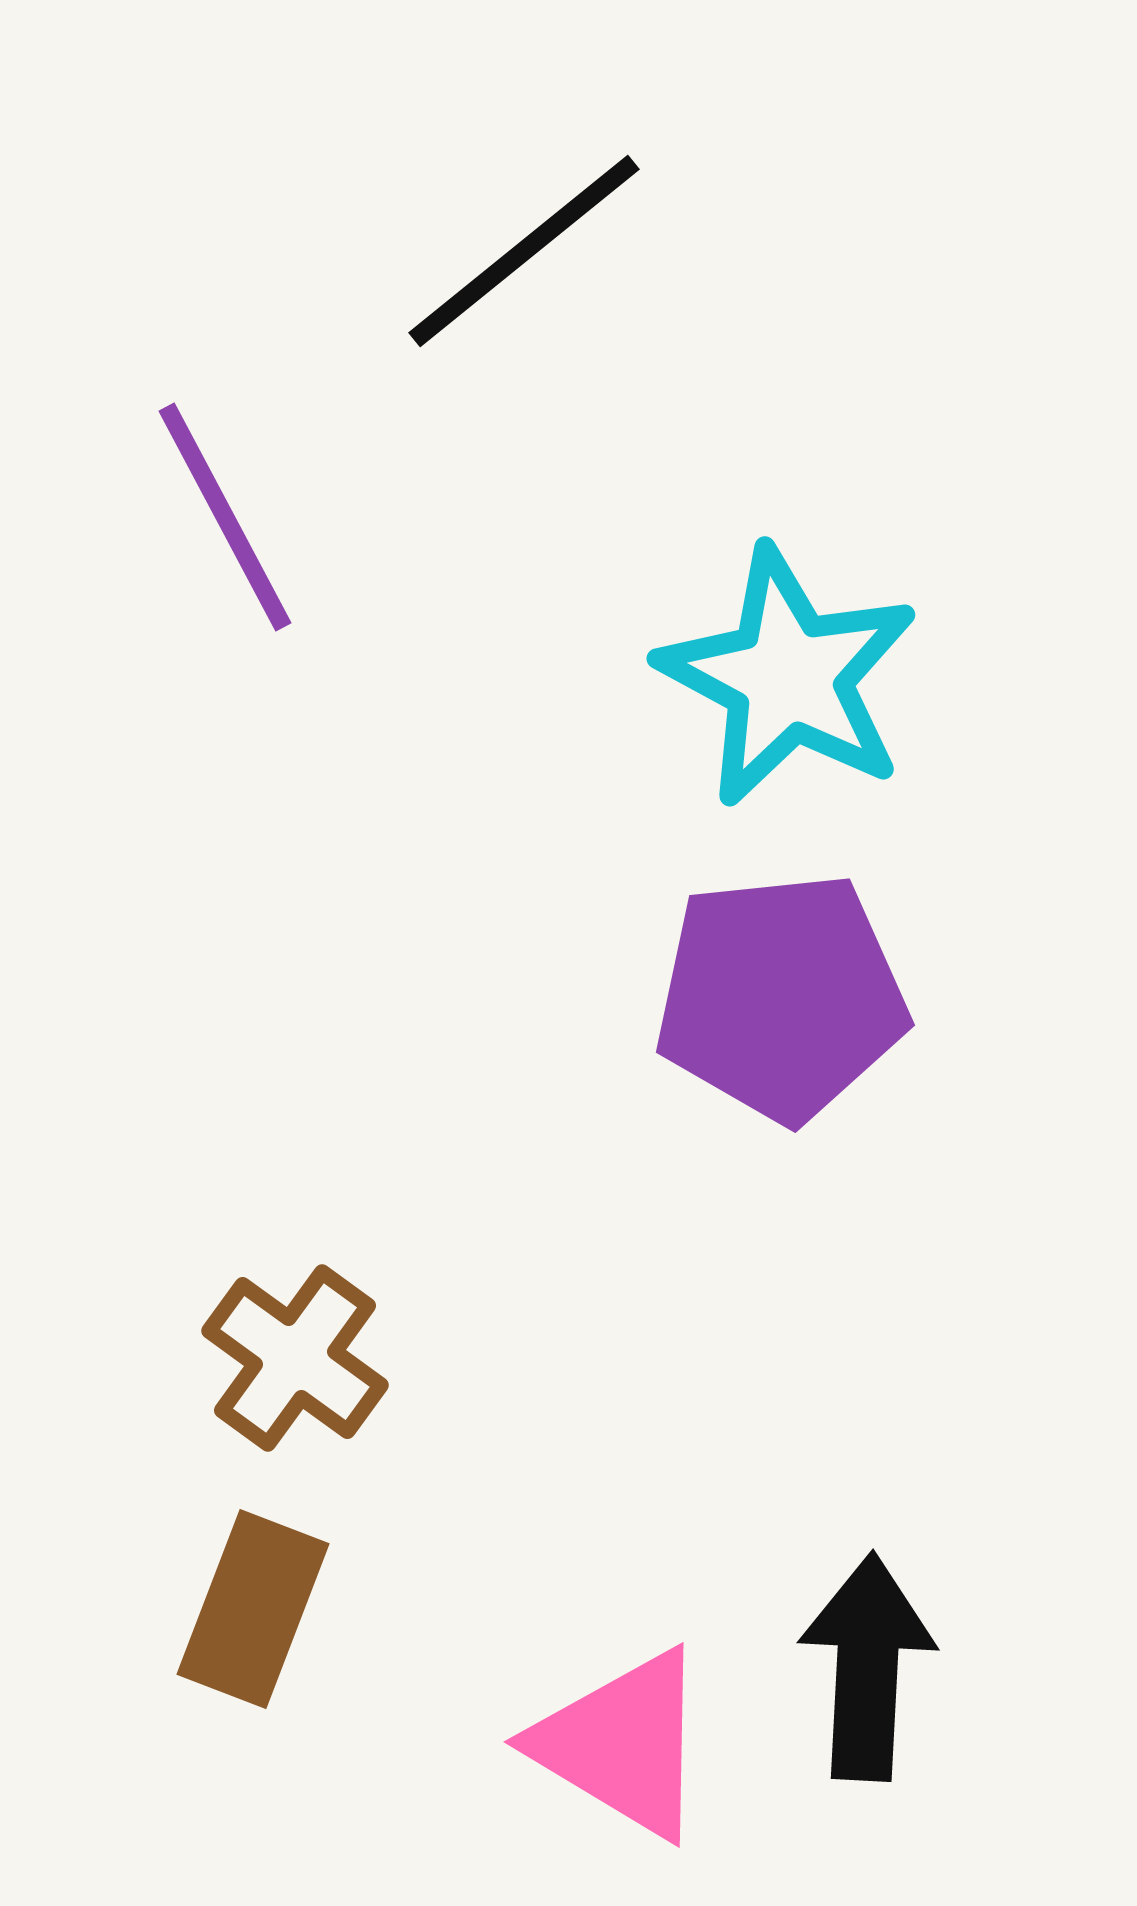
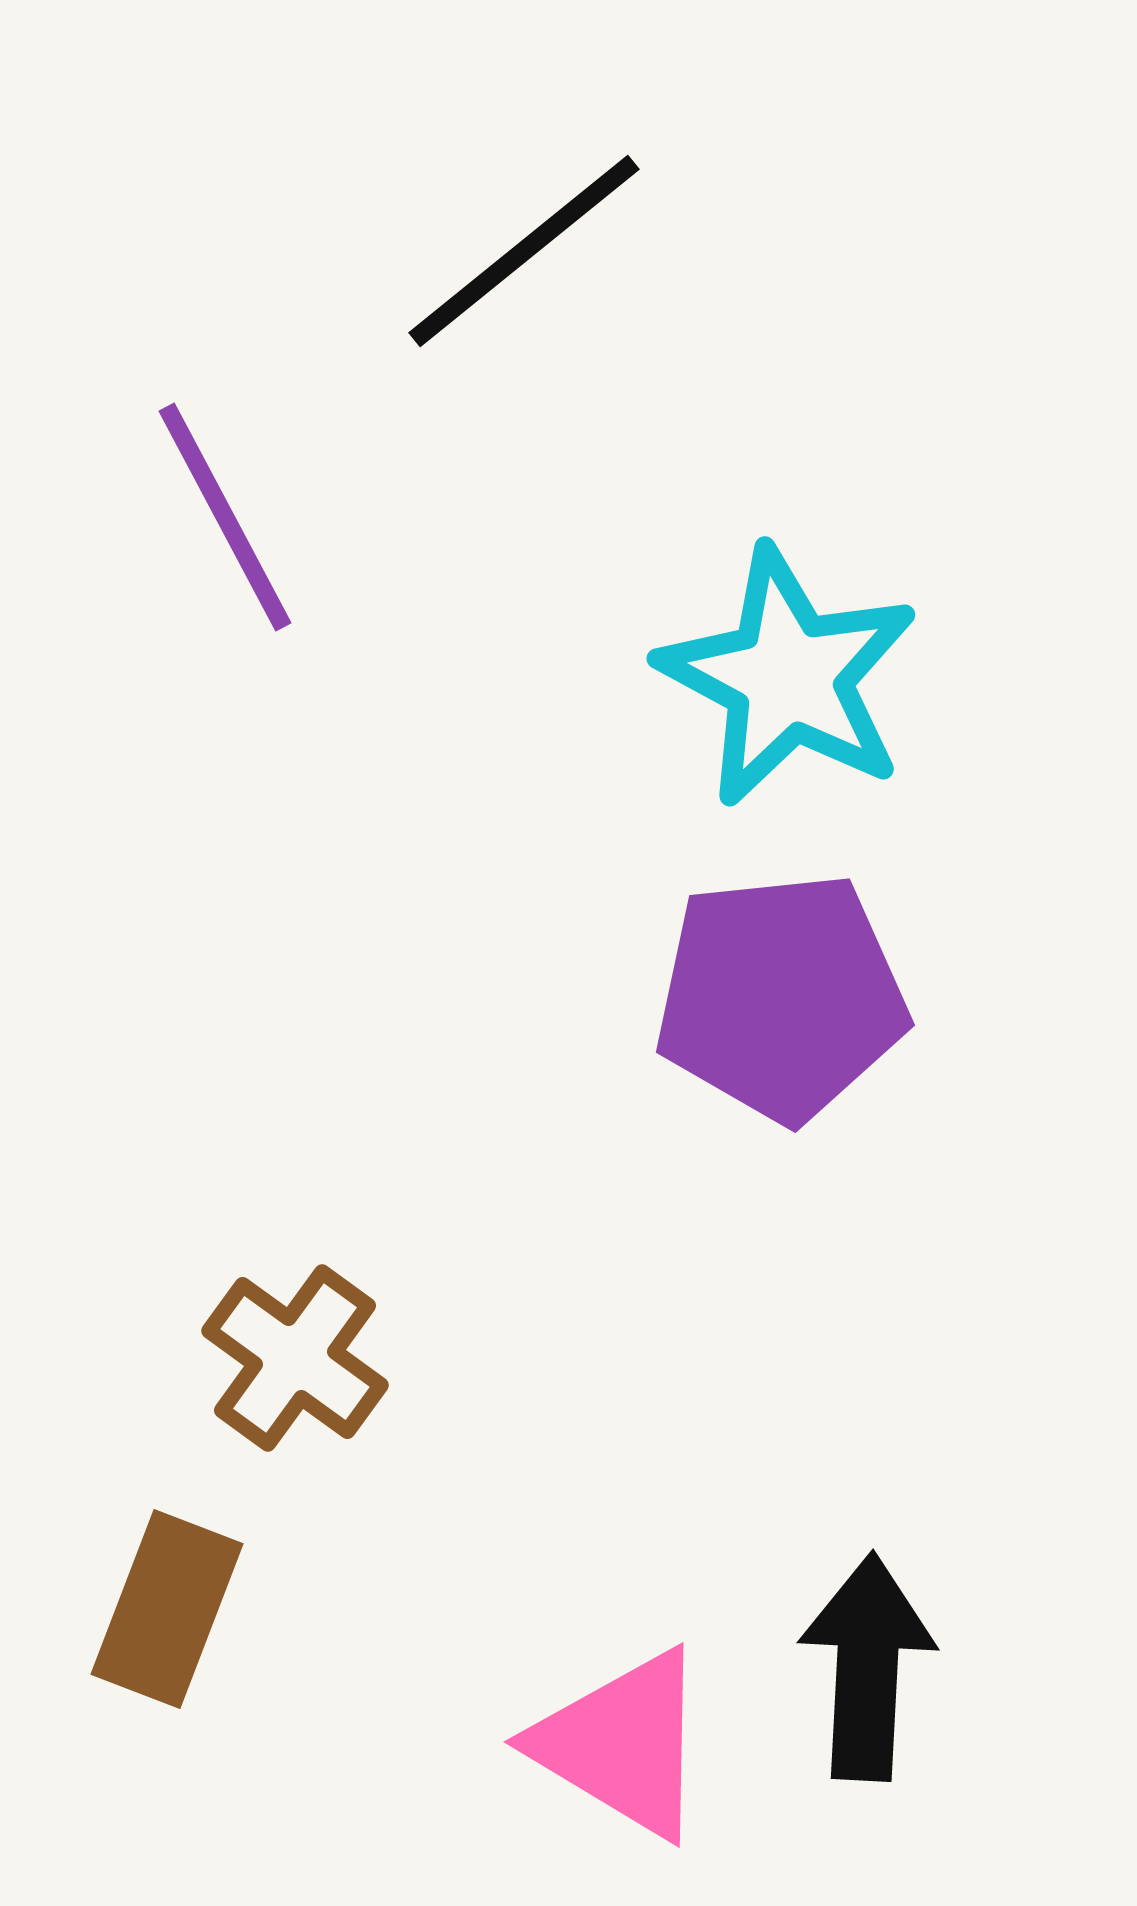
brown rectangle: moved 86 px left
